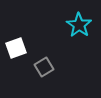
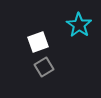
white square: moved 22 px right, 6 px up
